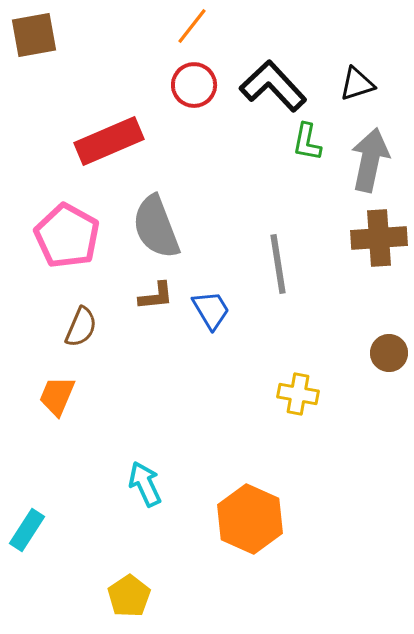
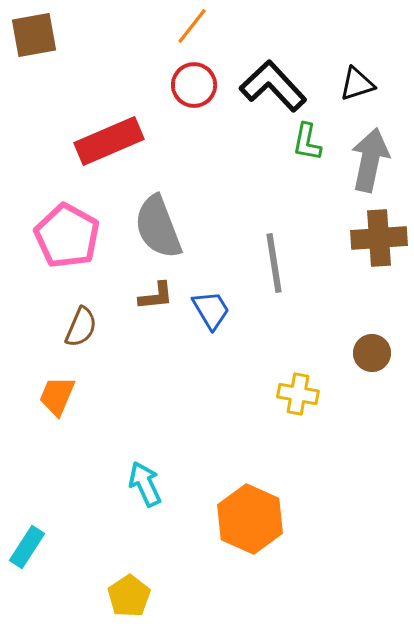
gray semicircle: moved 2 px right
gray line: moved 4 px left, 1 px up
brown circle: moved 17 px left
cyan rectangle: moved 17 px down
